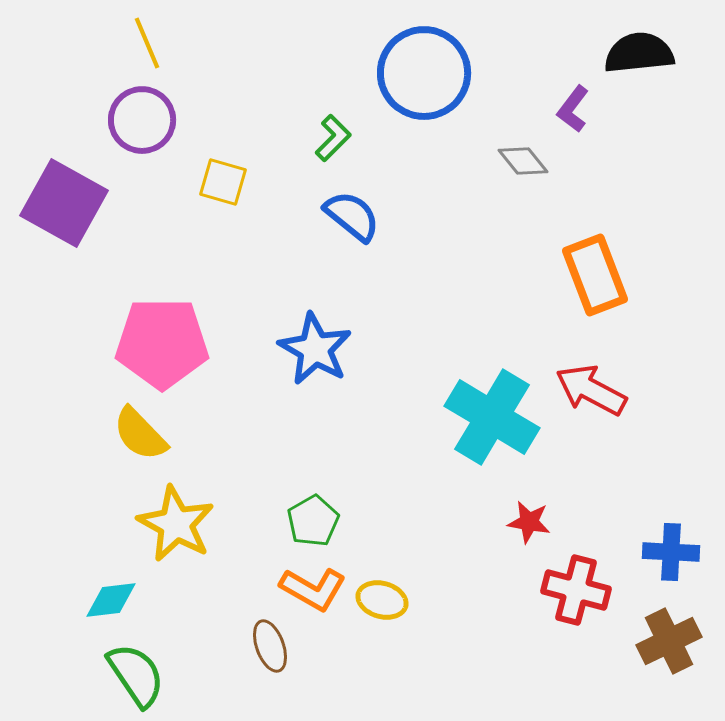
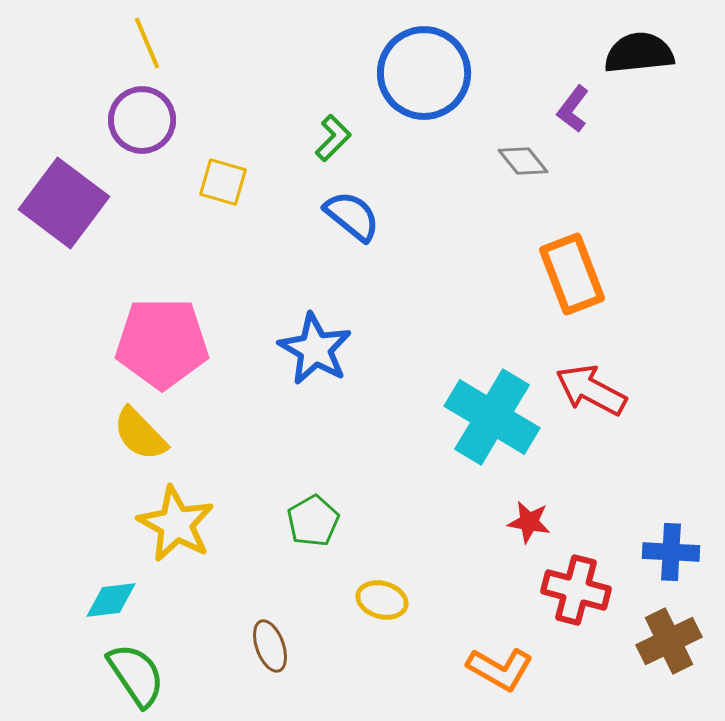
purple square: rotated 8 degrees clockwise
orange rectangle: moved 23 px left, 1 px up
orange L-shape: moved 187 px right, 80 px down
